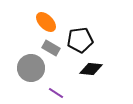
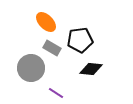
gray rectangle: moved 1 px right
